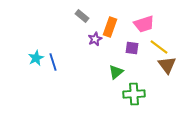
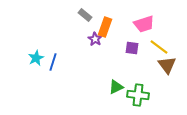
gray rectangle: moved 3 px right, 1 px up
orange rectangle: moved 5 px left
purple star: rotated 16 degrees counterclockwise
blue line: rotated 36 degrees clockwise
green triangle: moved 15 px down; rotated 14 degrees clockwise
green cross: moved 4 px right, 1 px down; rotated 10 degrees clockwise
